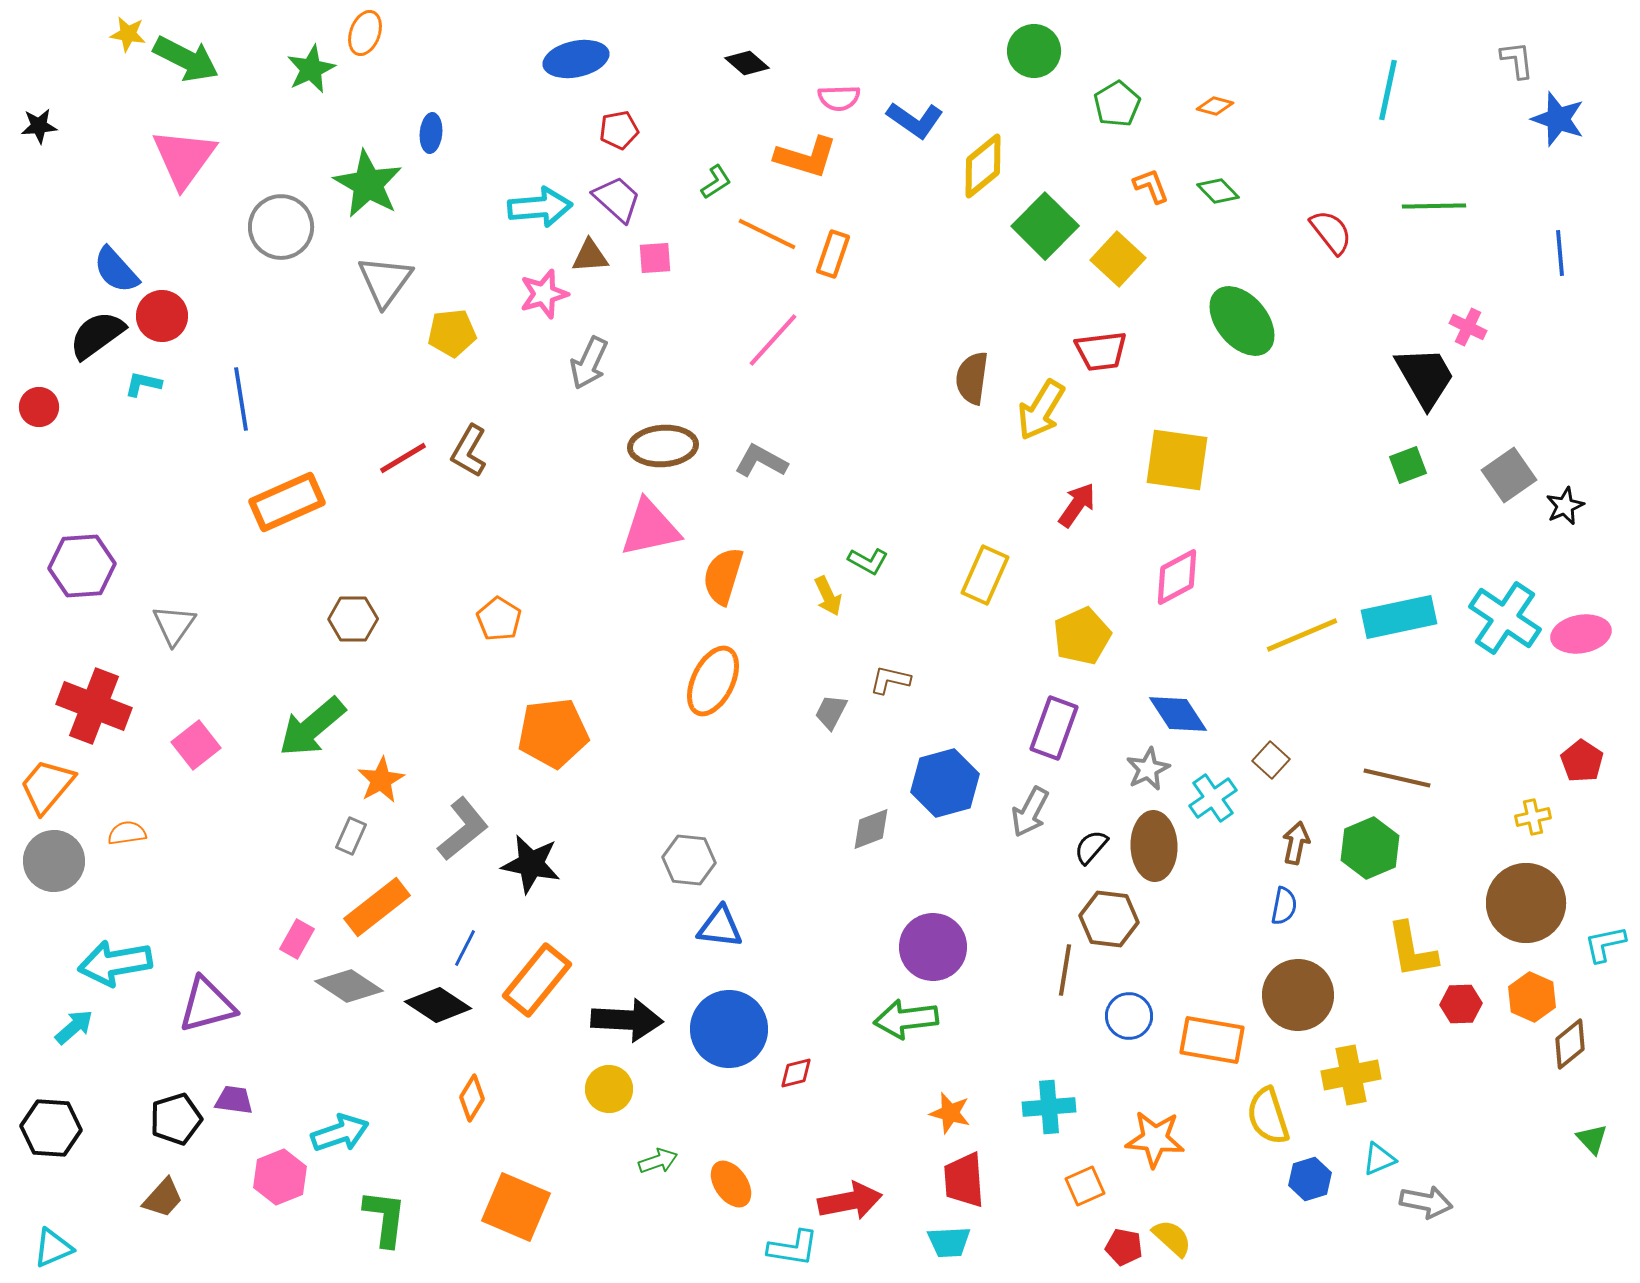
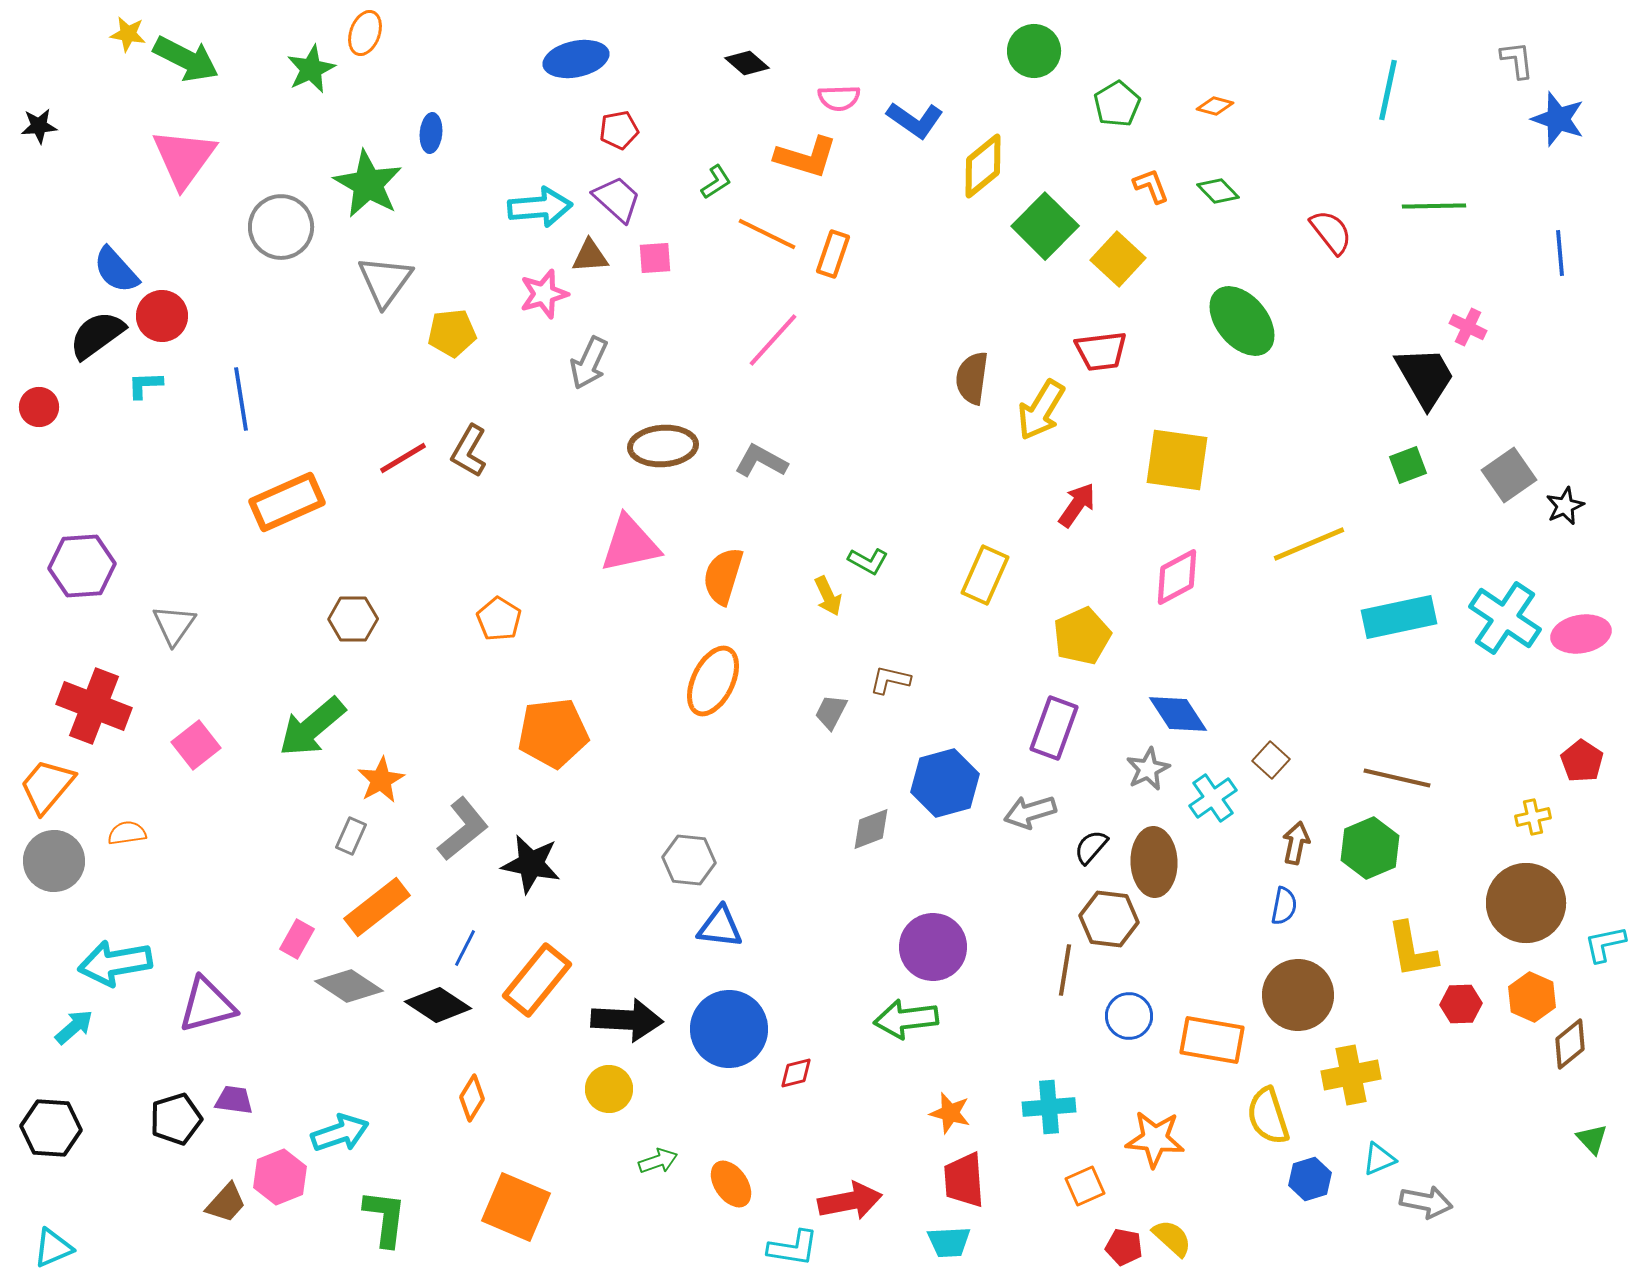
cyan L-shape at (143, 384): moved 2 px right, 1 px down; rotated 15 degrees counterclockwise
pink triangle at (650, 528): moved 20 px left, 16 px down
yellow line at (1302, 635): moved 7 px right, 91 px up
gray arrow at (1030, 812): rotated 45 degrees clockwise
brown ellipse at (1154, 846): moved 16 px down
brown trapezoid at (163, 1198): moved 63 px right, 5 px down
